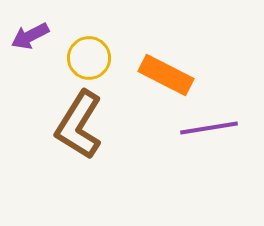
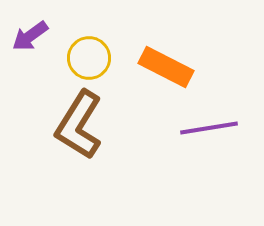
purple arrow: rotated 9 degrees counterclockwise
orange rectangle: moved 8 px up
